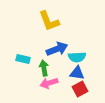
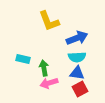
blue arrow: moved 20 px right, 11 px up
